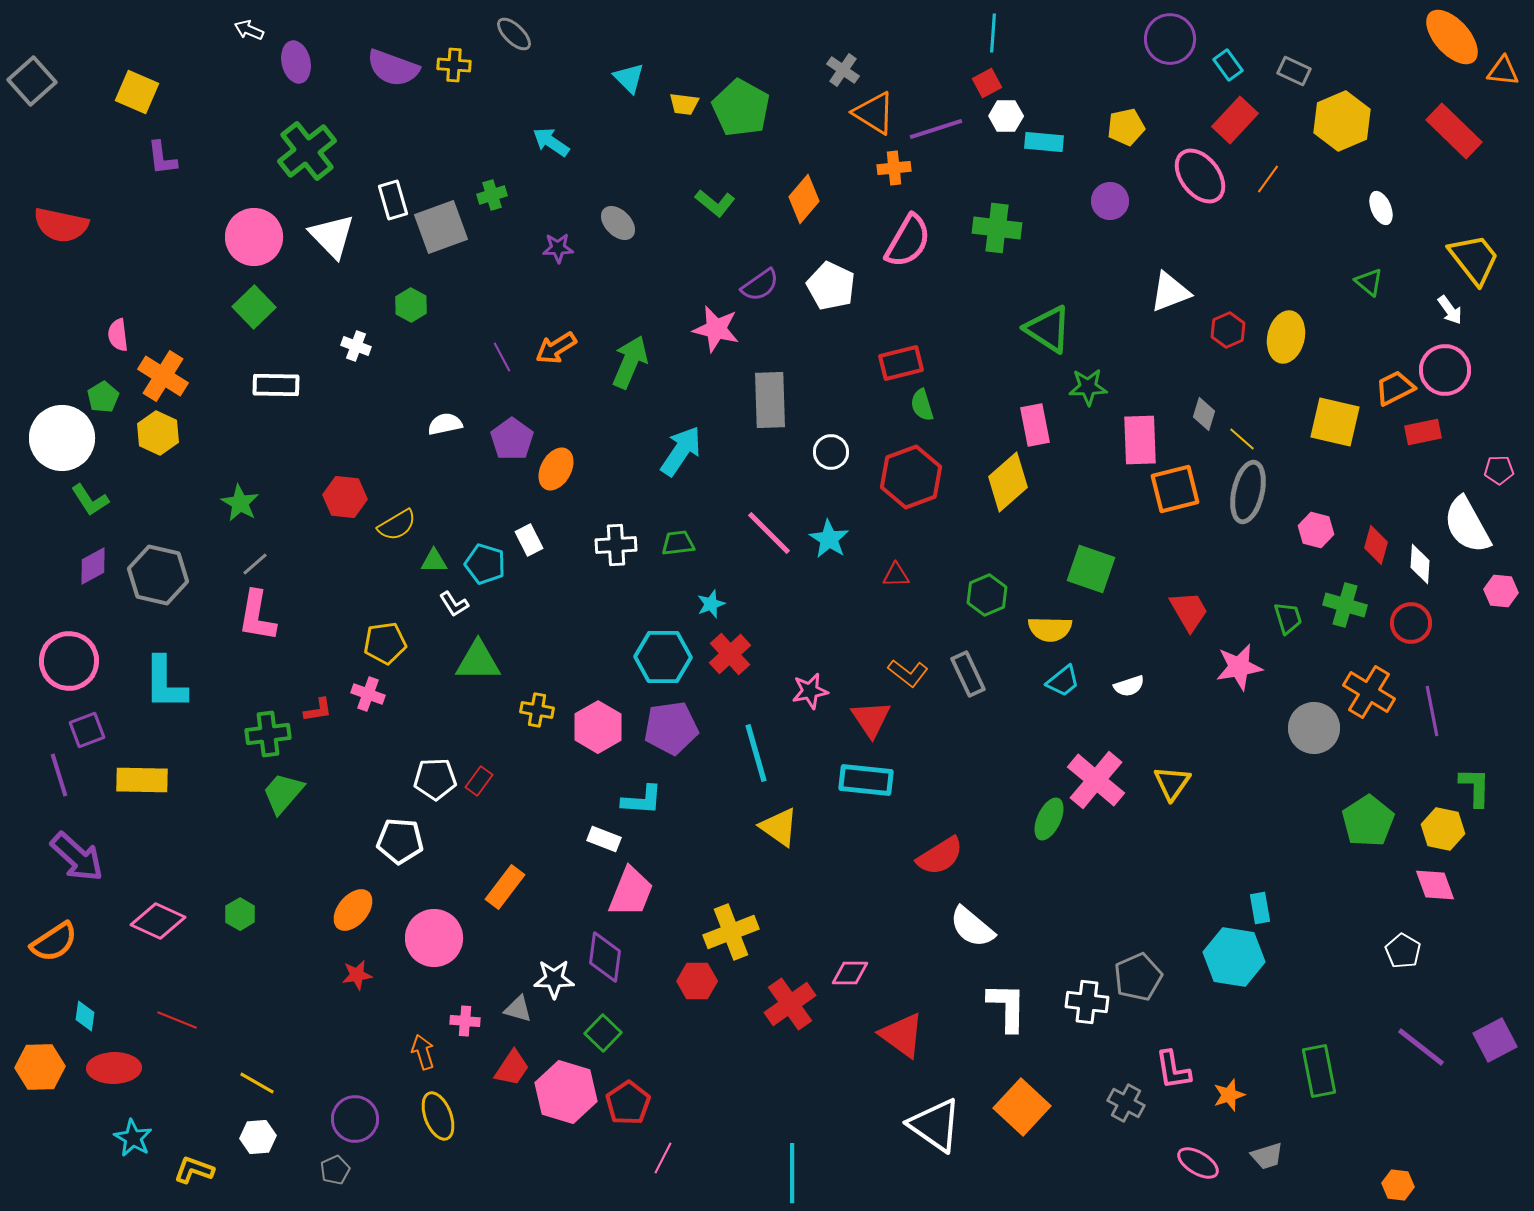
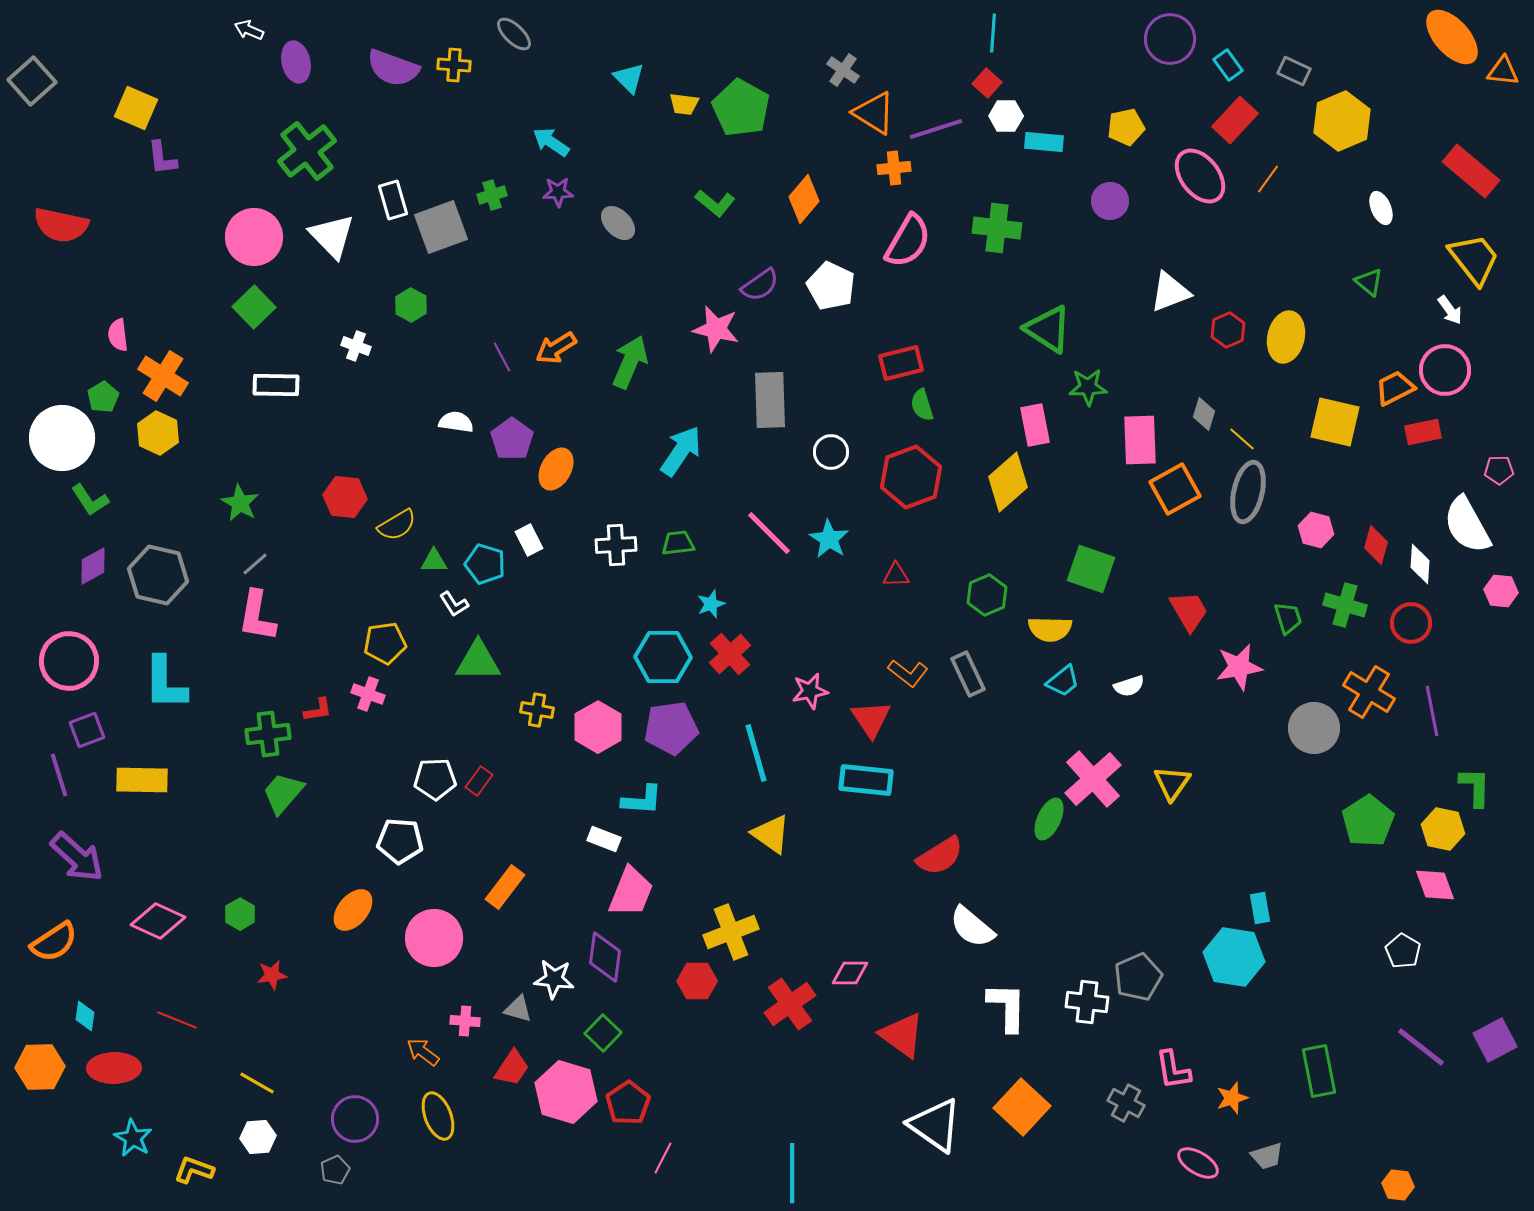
red square at (987, 83): rotated 20 degrees counterclockwise
yellow square at (137, 92): moved 1 px left, 16 px down
red rectangle at (1454, 131): moved 17 px right, 40 px down; rotated 4 degrees counterclockwise
purple star at (558, 248): moved 56 px up
white semicircle at (445, 424): moved 11 px right, 2 px up; rotated 20 degrees clockwise
orange square at (1175, 489): rotated 15 degrees counterclockwise
pink cross at (1096, 780): moved 3 px left, 1 px up; rotated 8 degrees clockwise
yellow triangle at (779, 827): moved 8 px left, 7 px down
red star at (357, 975): moved 85 px left
white star at (554, 979): rotated 6 degrees clockwise
orange arrow at (423, 1052): rotated 36 degrees counterclockwise
orange star at (1229, 1095): moved 3 px right, 3 px down
